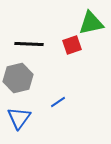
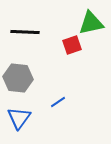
black line: moved 4 px left, 12 px up
gray hexagon: rotated 20 degrees clockwise
